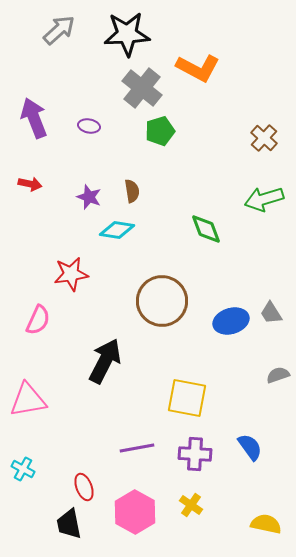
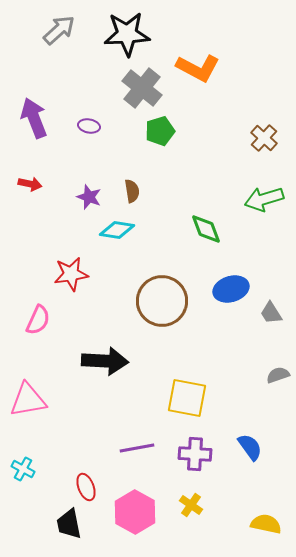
blue ellipse: moved 32 px up
black arrow: rotated 66 degrees clockwise
red ellipse: moved 2 px right
